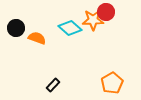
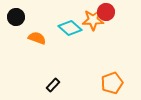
black circle: moved 11 px up
orange pentagon: rotated 10 degrees clockwise
